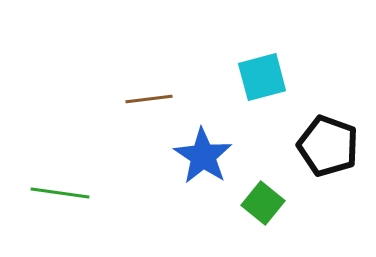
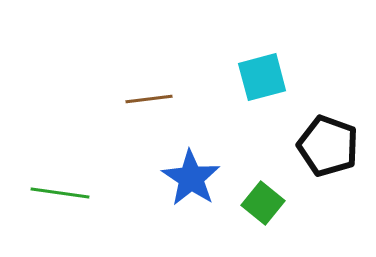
blue star: moved 12 px left, 22 px down
